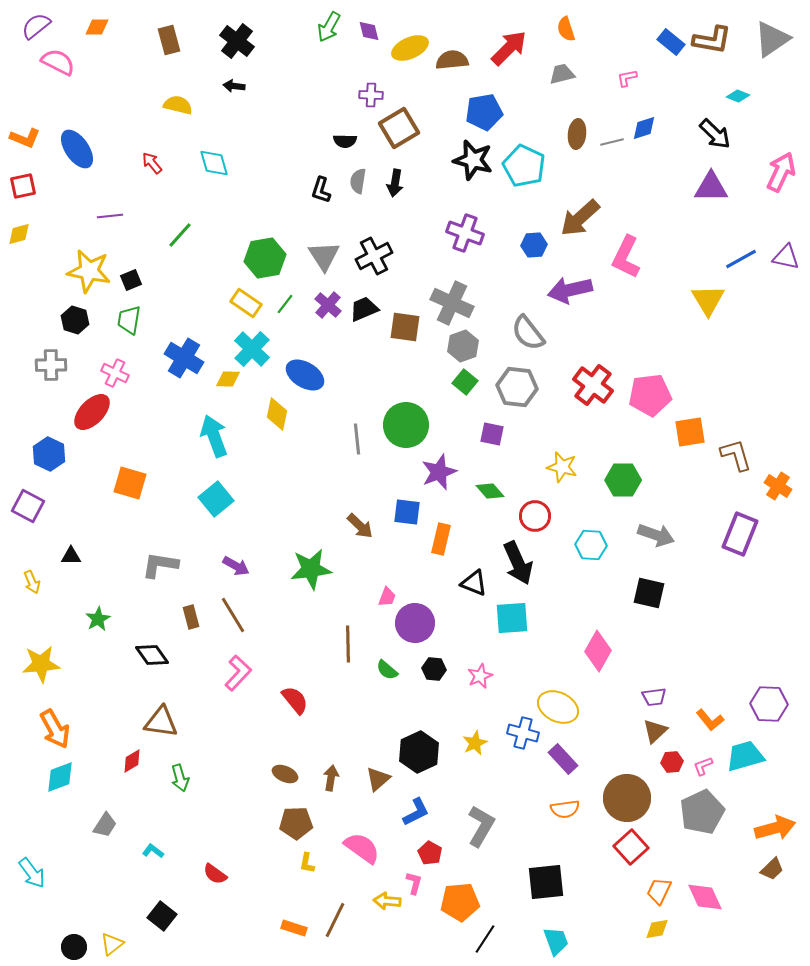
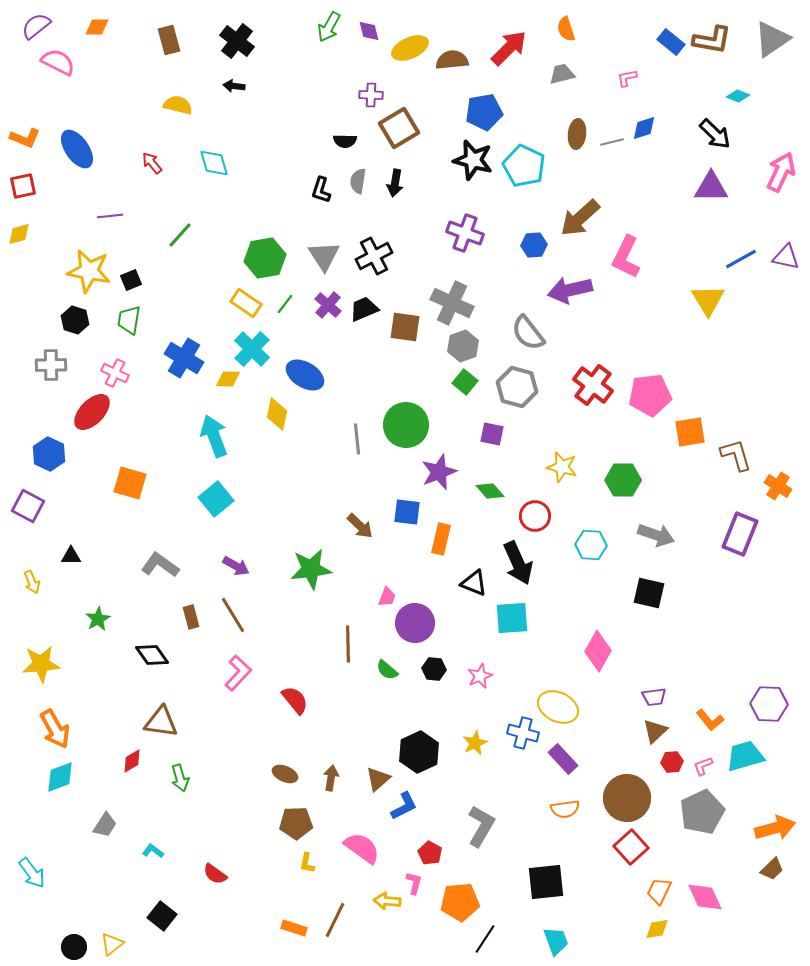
gray hexagon at (517, 387): rotated 9 degrees clockwise
gray L-shape at (160, 565): rotated 27 degrees clockwise
blue L-shape at (416, 812): moved 12 px left, 6 px up
